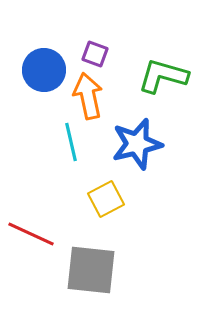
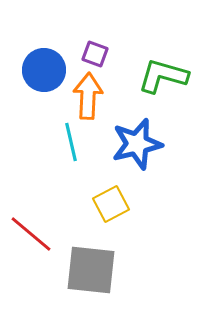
orange arrow: rotated 15 degrees clockwise
yellow square: moved 5 px right, 5 px down
red line: rotated 15 degrees clockwise
